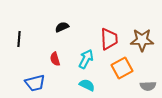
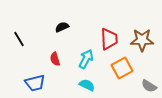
black line: rotated 35 degrees counterclockwise
gray semicircle: moved 1 px right; rotated 35 degrees clockwise
